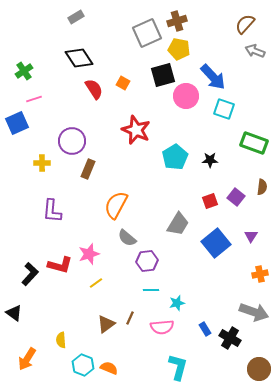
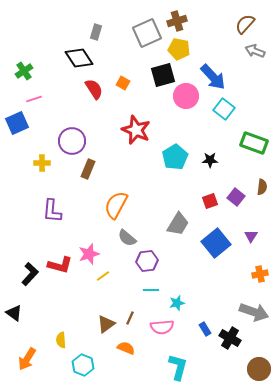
gray rectangle at (76, 17): moved 20 px right, 15 px down; rotated 42 degrees counterclockwise
cyan square at (224, 109): rotated 20 degrees clockwise
yellow line at (96, 283): moved 7 px right, 7 px up
orange semicircle at (109, 368): moved 17 px right, 20 px up
